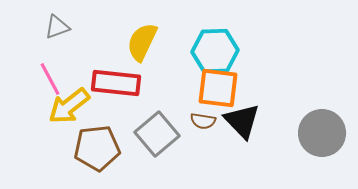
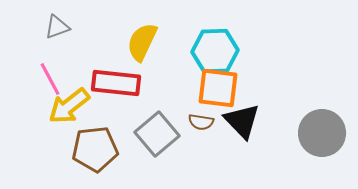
brown semicircle: moved 2 px left, 1 px down
brown pentagon: moved 2 px left, 1 px down
